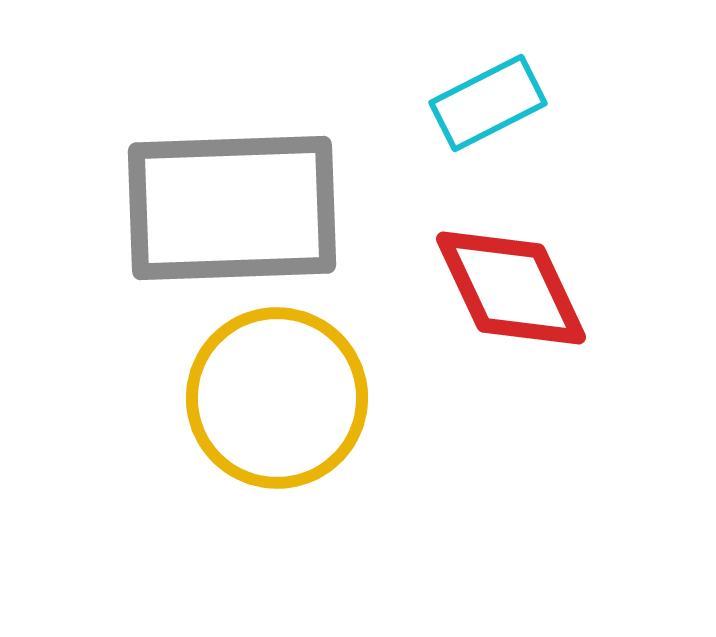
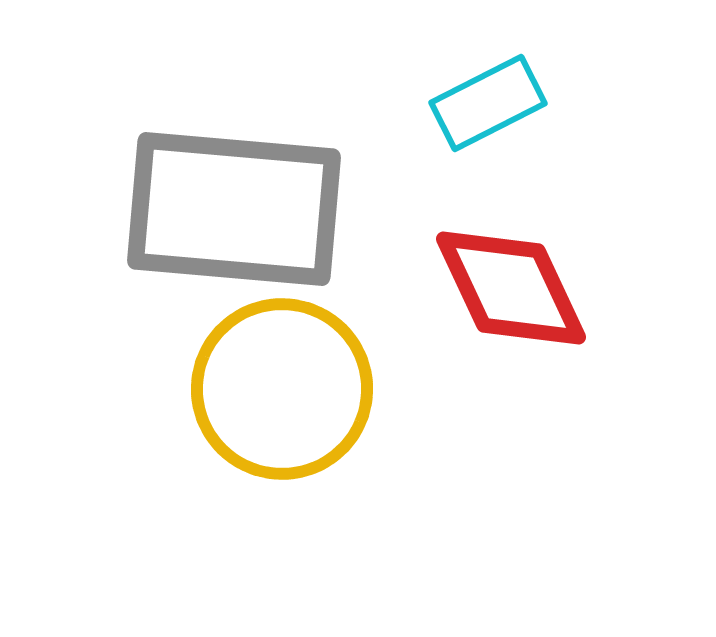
gray rectangle: moved 2 px right, 1 px down; rotated 7 degrees clockwise
yellow circle: moved 5 px right, 9 px up
